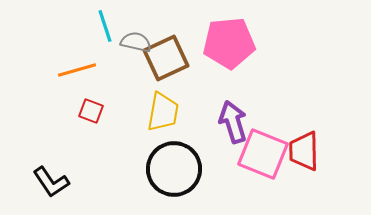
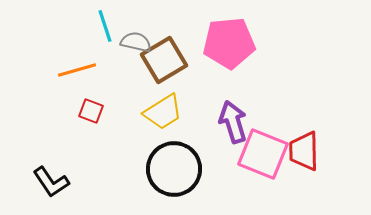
brown square: moved 2 px left, 2 px down; rotated 6 degrees counterclockwise
yellow trapezoid: rotated 48 degrees clockwise
